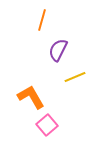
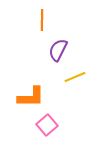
orange line: rotated 15 degrees counterclockwise
orange L-shape: rotated 120 degrees clockwise
